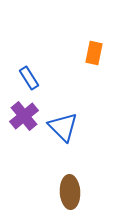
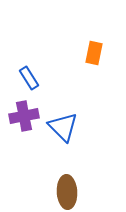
purple cross: rotated 28 degrees clockwise
brown ellipse: moved 3 px left
